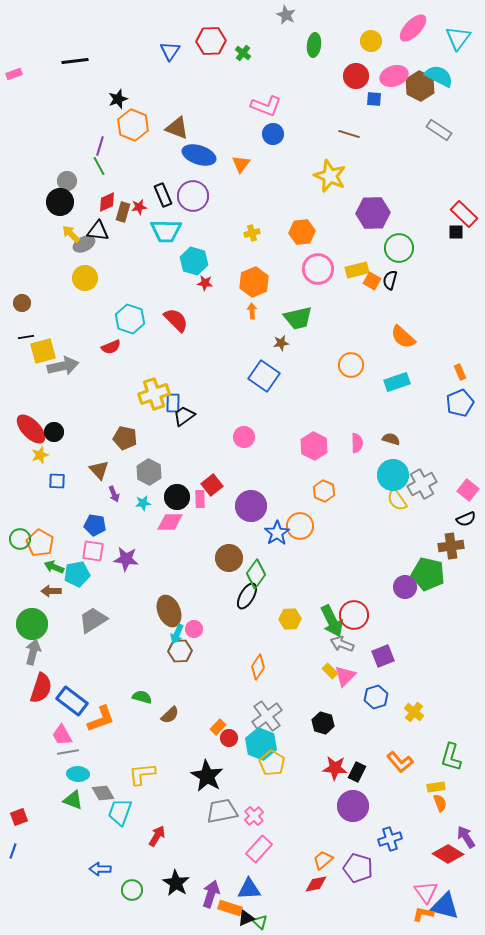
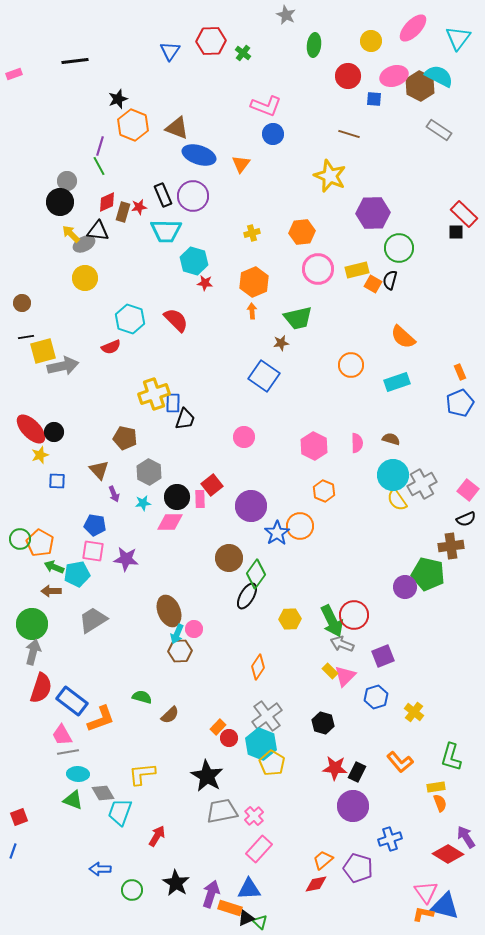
red circle at (356, 76): moved 8 px left
orange square at (372, 281): moved 1 px right, 3 px down
black trapezoid at (184, 416): moved 1 px right, 3 px down; rotated 145 degrees clockwise
